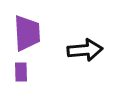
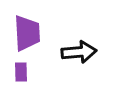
black arrow: moved 6 px left, 2 px down
